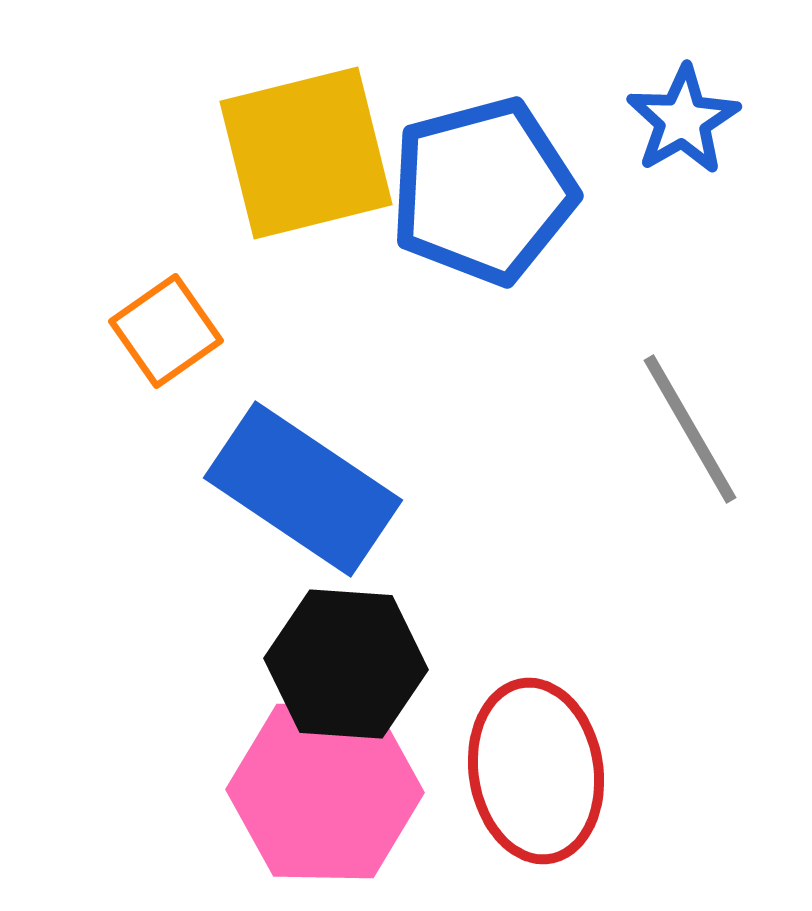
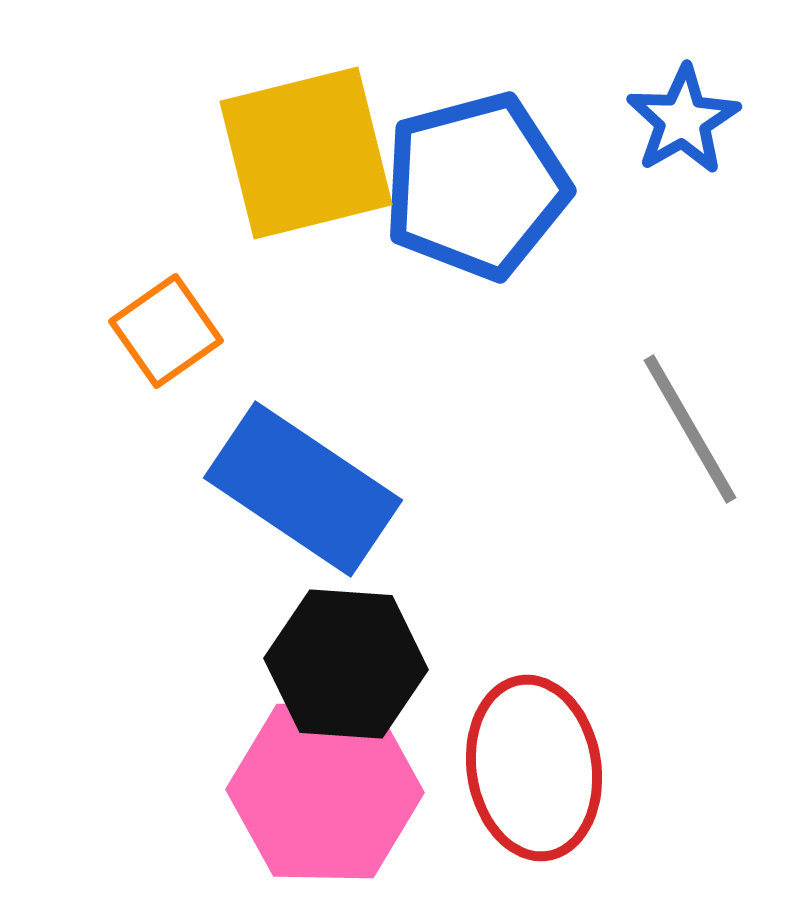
blue pentagon: moved 7 px left, 5 px up
red ellipse: moved 2 px left, 3 px up
